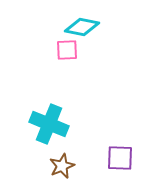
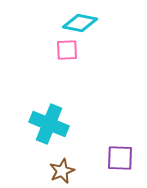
cyan diamond: moved 2 px left, 4 px up
brown star: moved 5 px down
